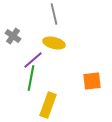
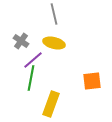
gray cross: moved 8 px right, 5 px down
yellow rectangle: moved 3 px right, 1 px up
